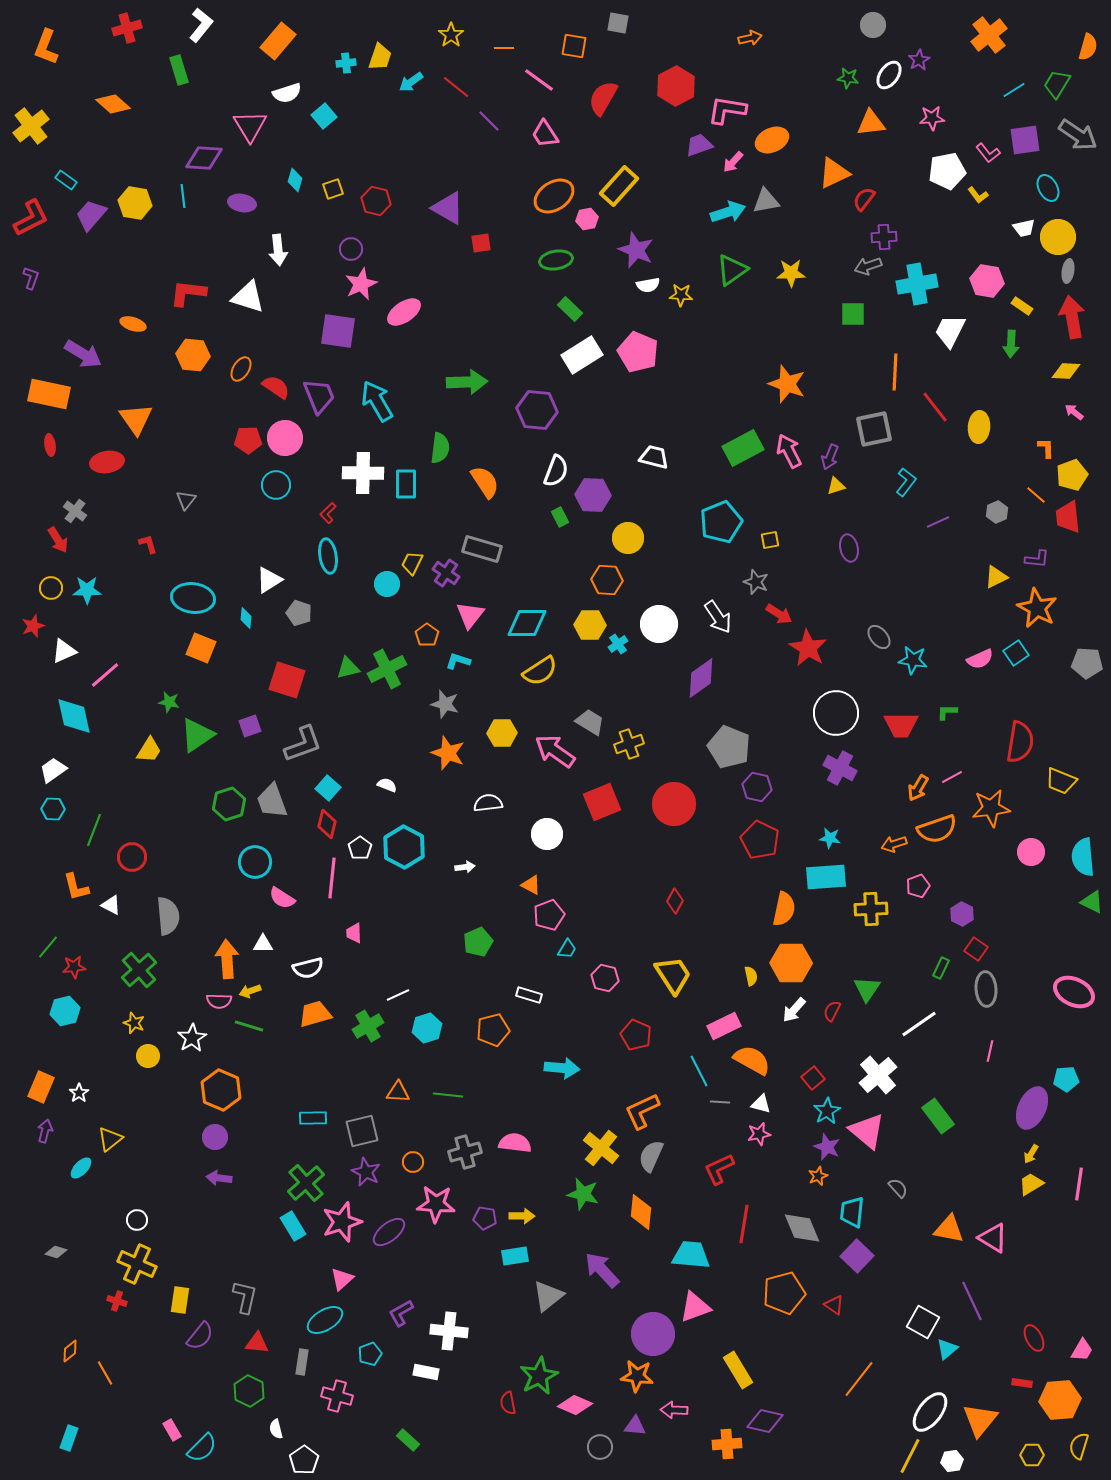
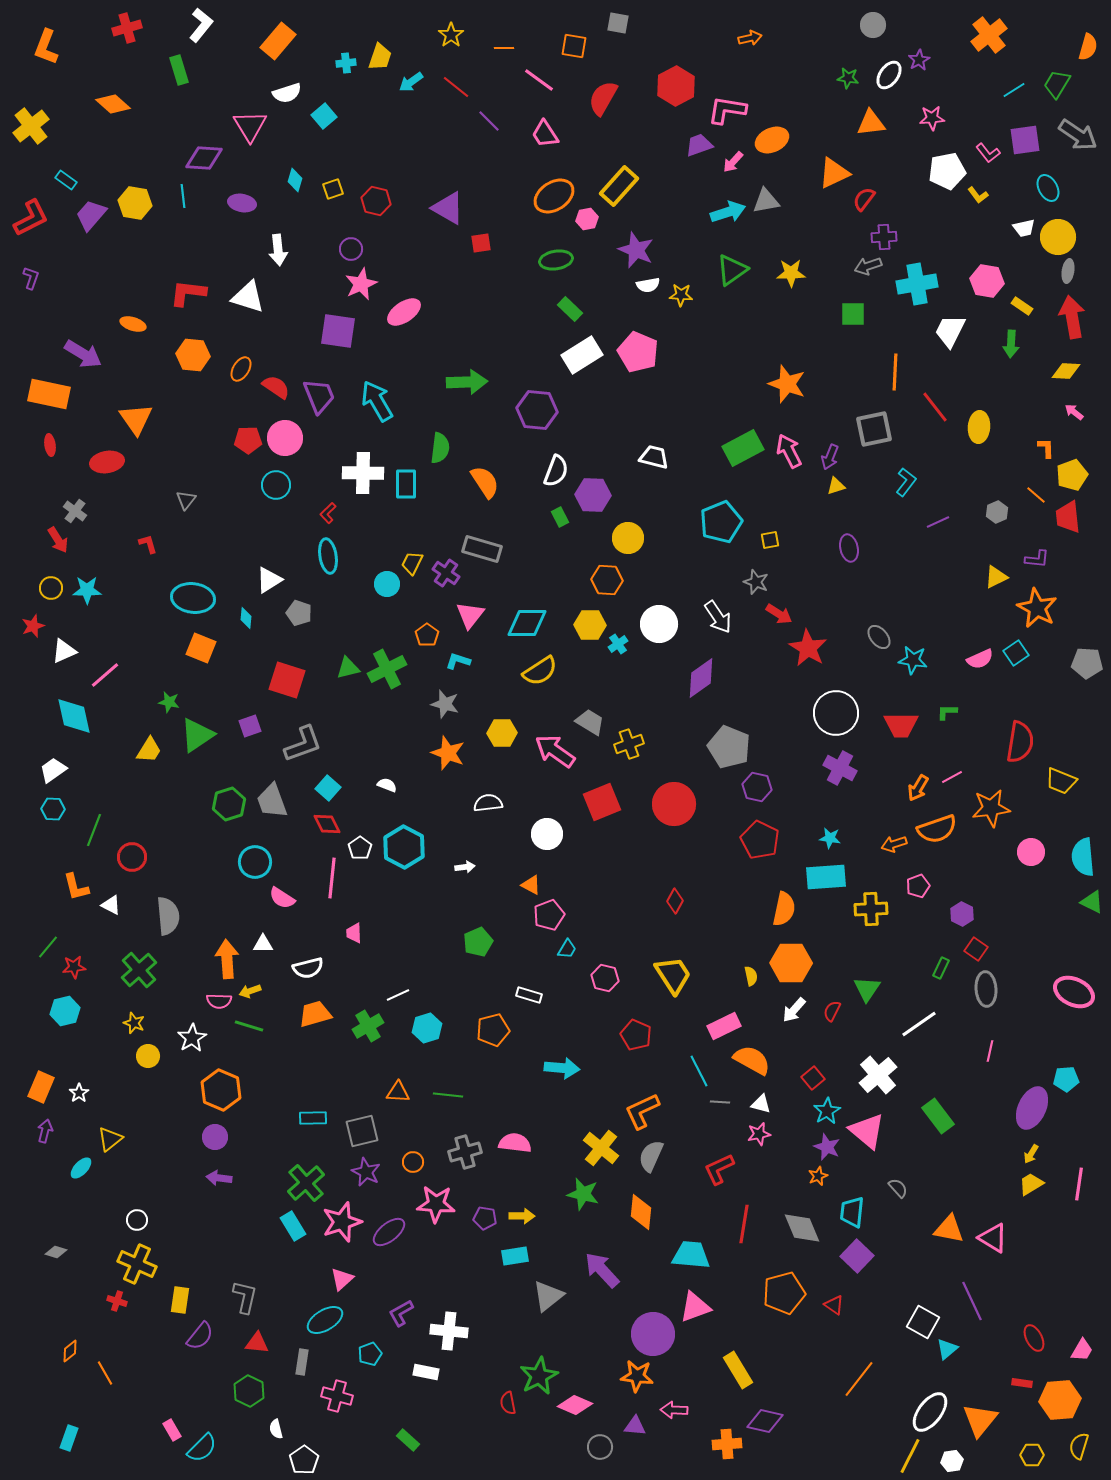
red diamond at (327, 824): rotated 40 degrees counterclockwise
